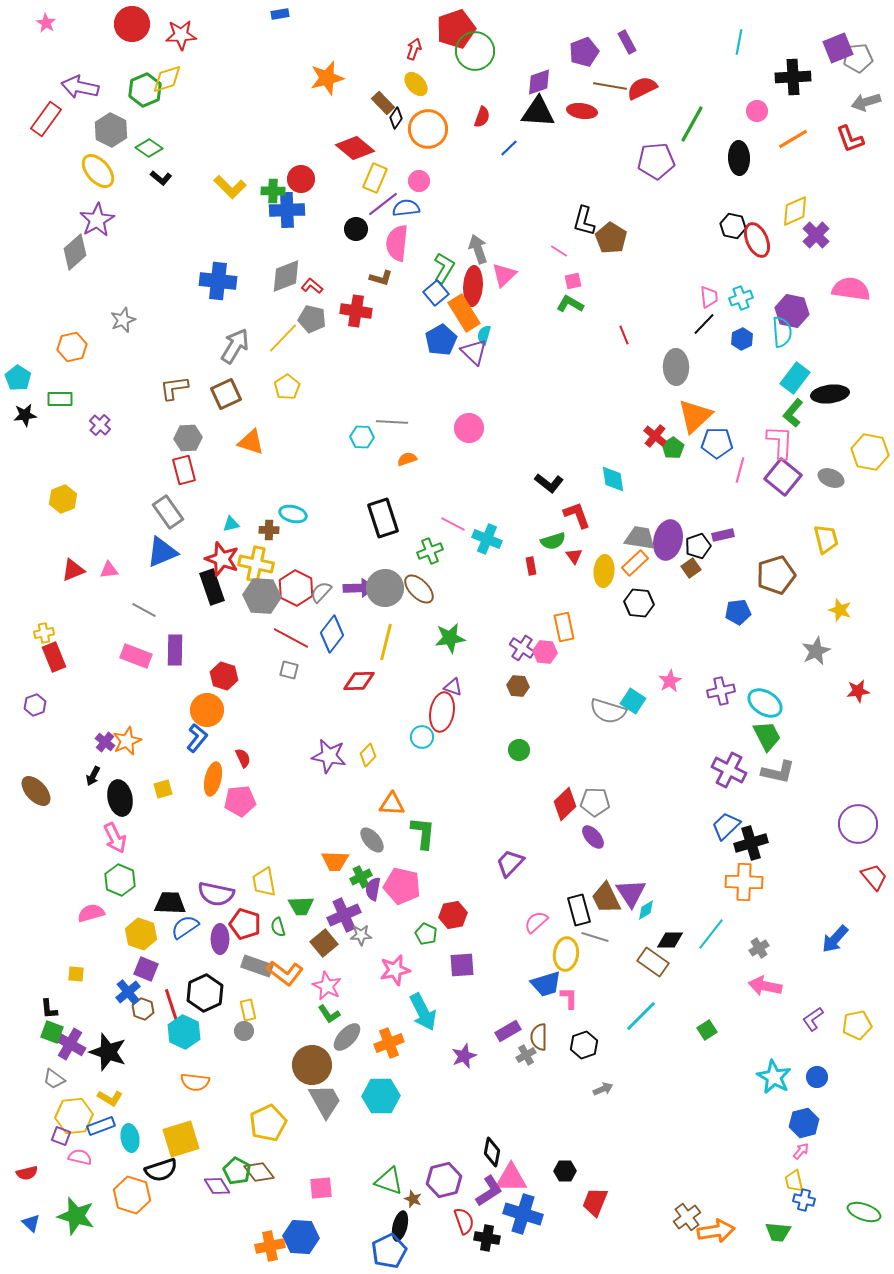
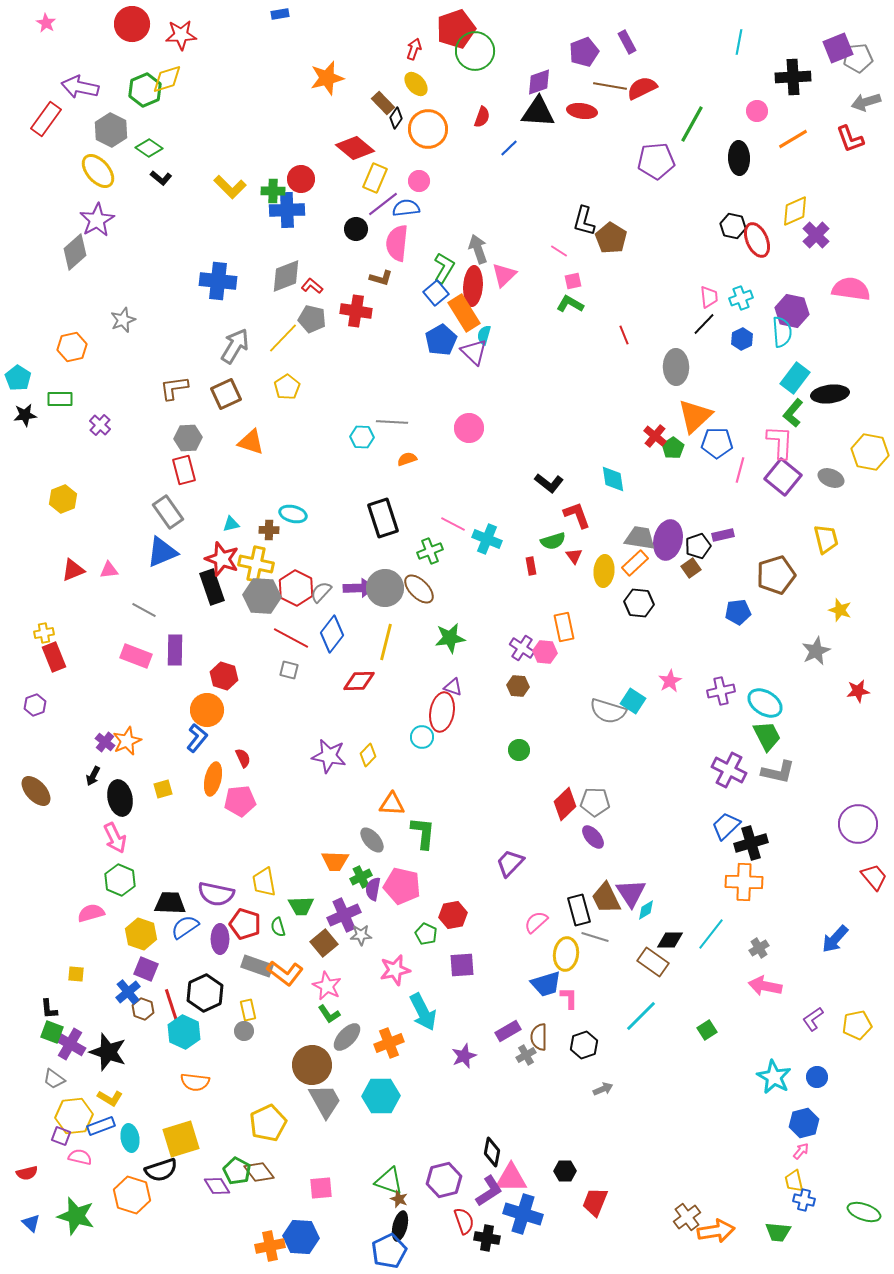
brown star at (413, 1199): moved 14 px left
